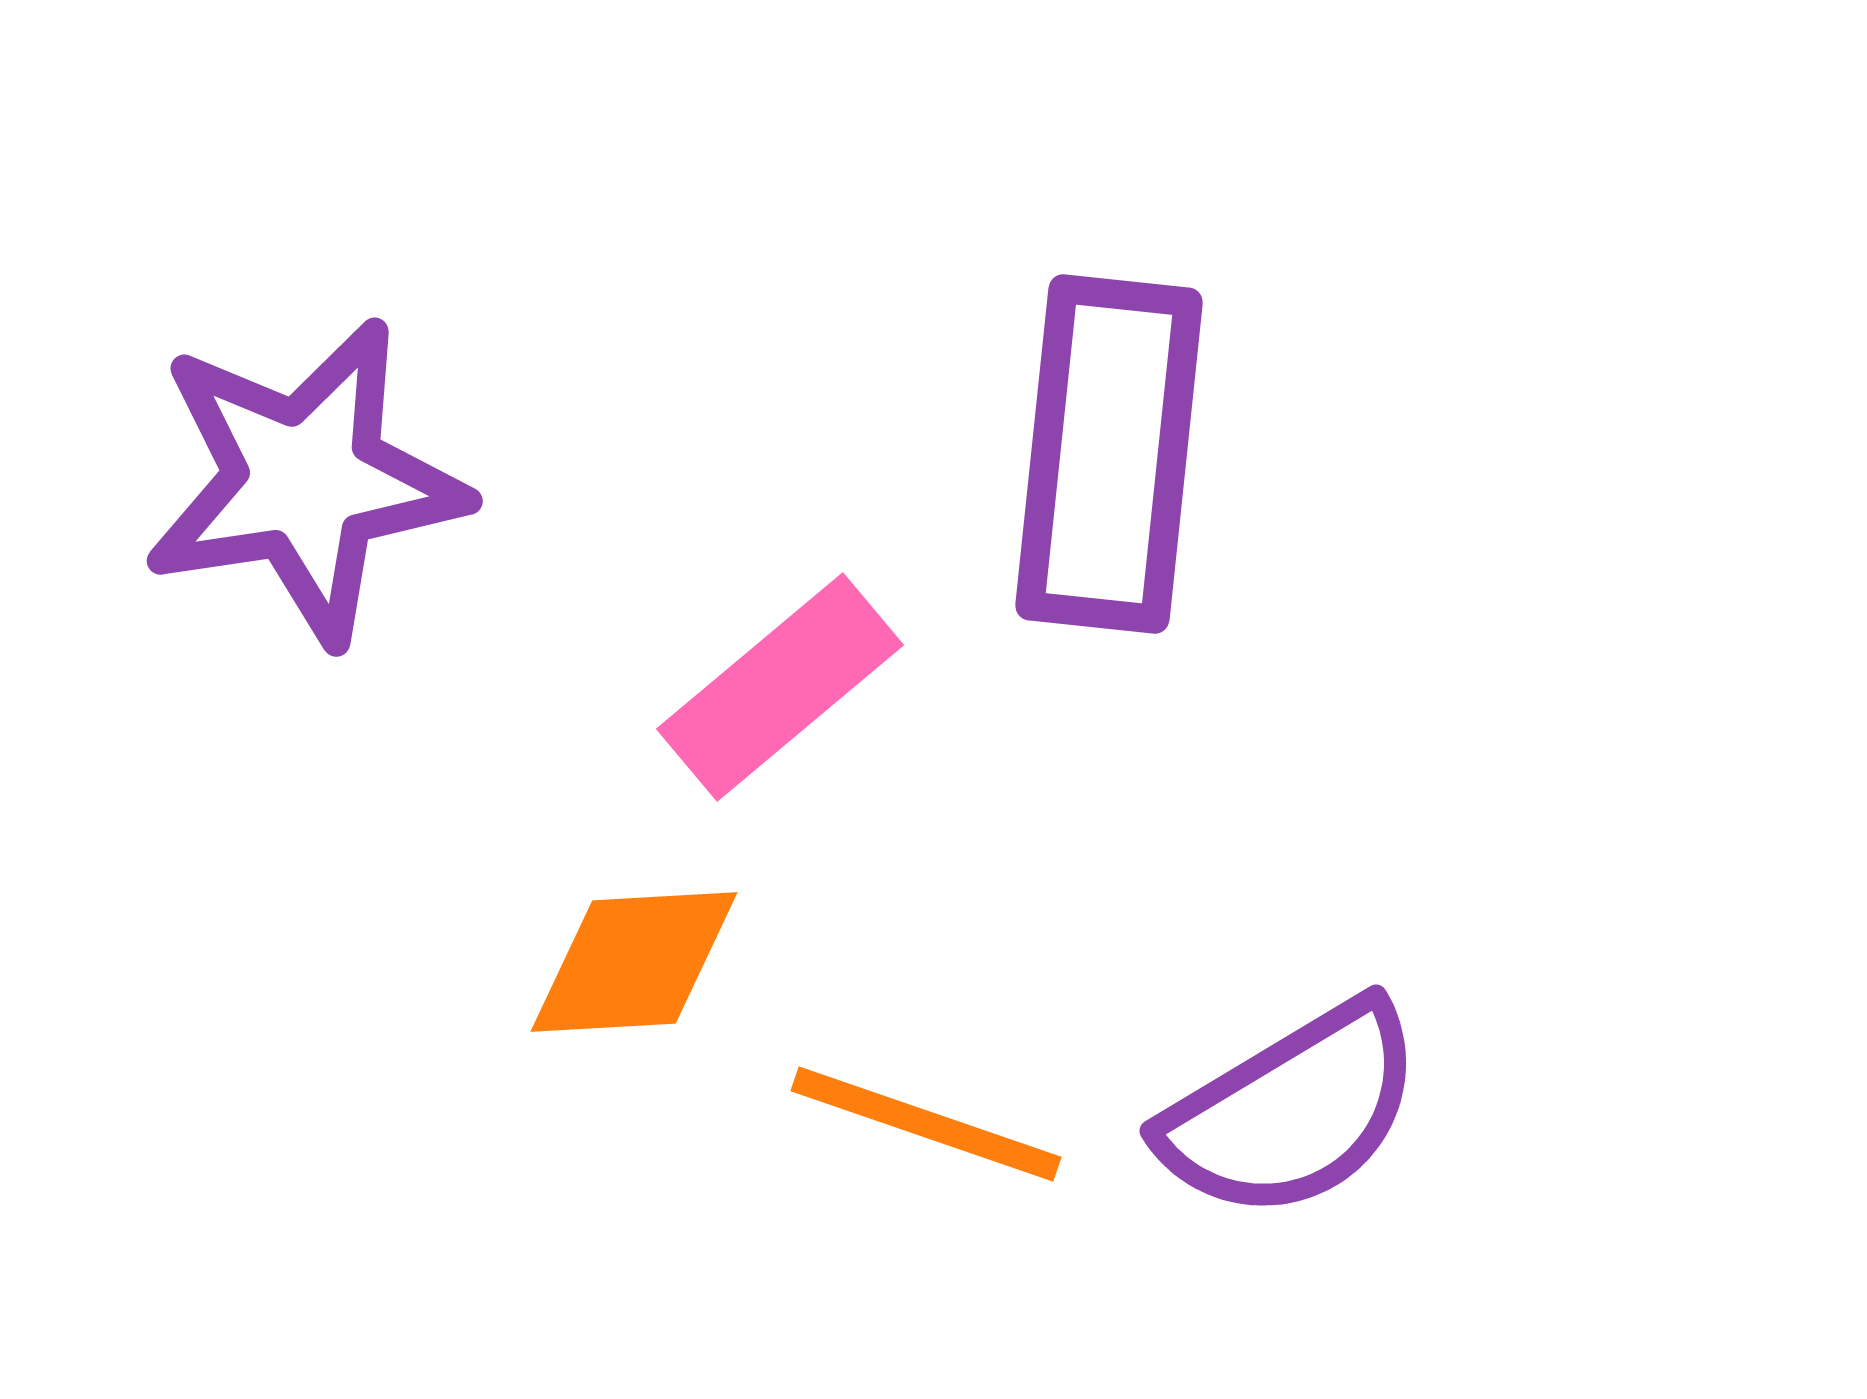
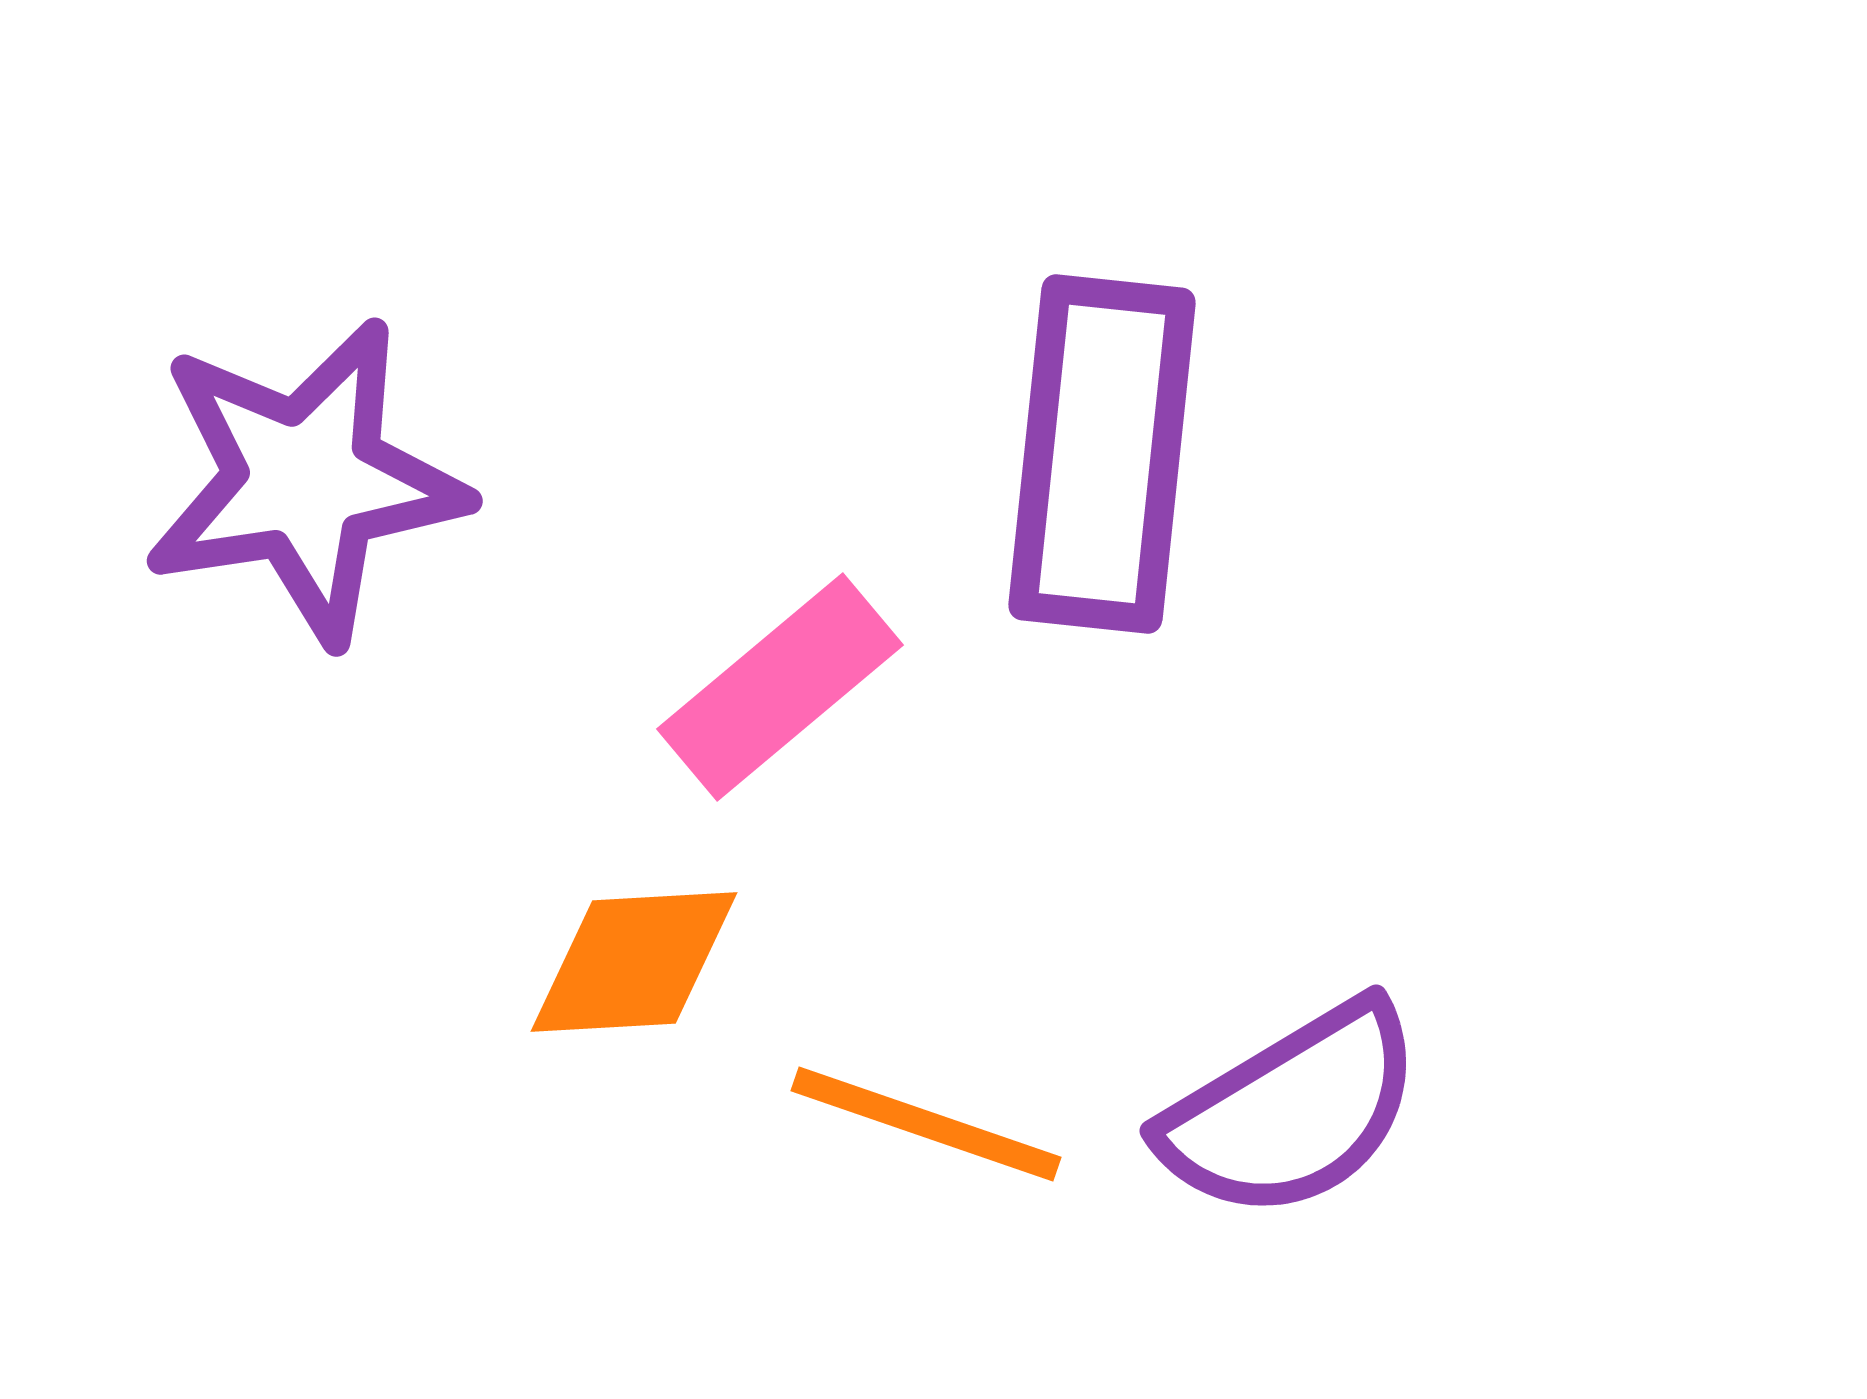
purple rectangle: moved 7 px left
